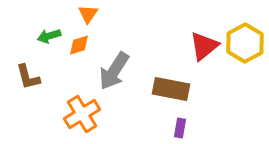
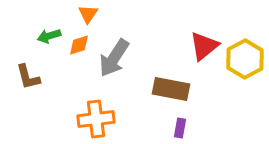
yellow hexagon: moved 16 px down
gray arrow: moved 13 px up
orange cross: moved 14 px right, 5 px down; rotated 24 degrees clockwise
